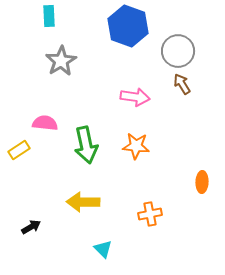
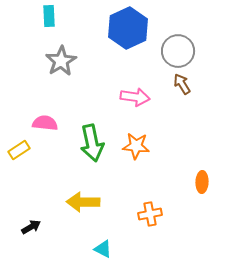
blue hexagon: moved 2 px down; rotated 15 degrees clockwise
green arrow: moved 6 px right, 2 px up
cyan triangle: rotated 18 degrees counterclockwise
